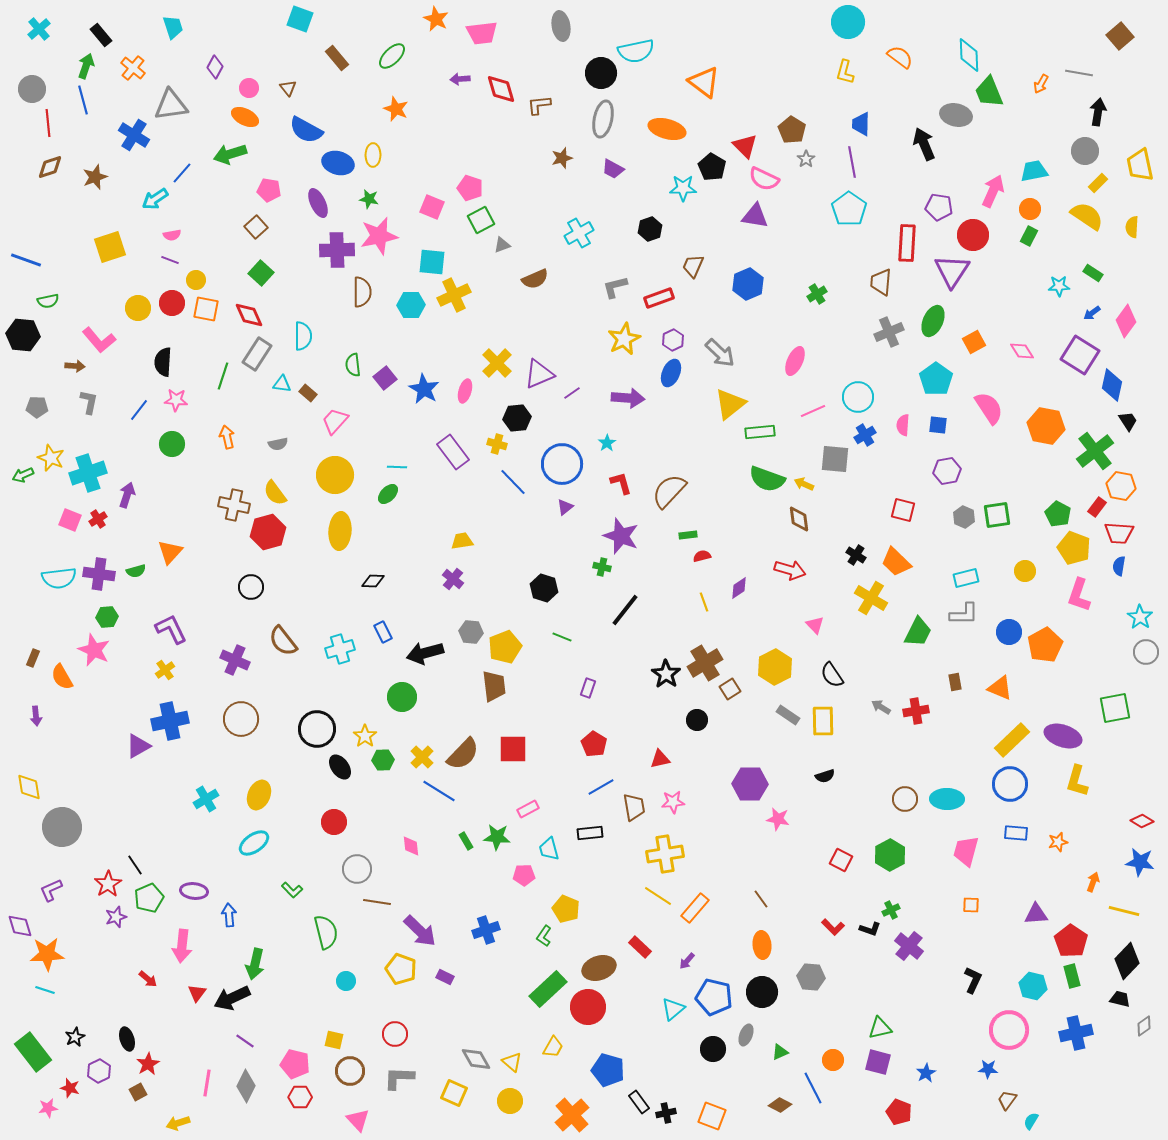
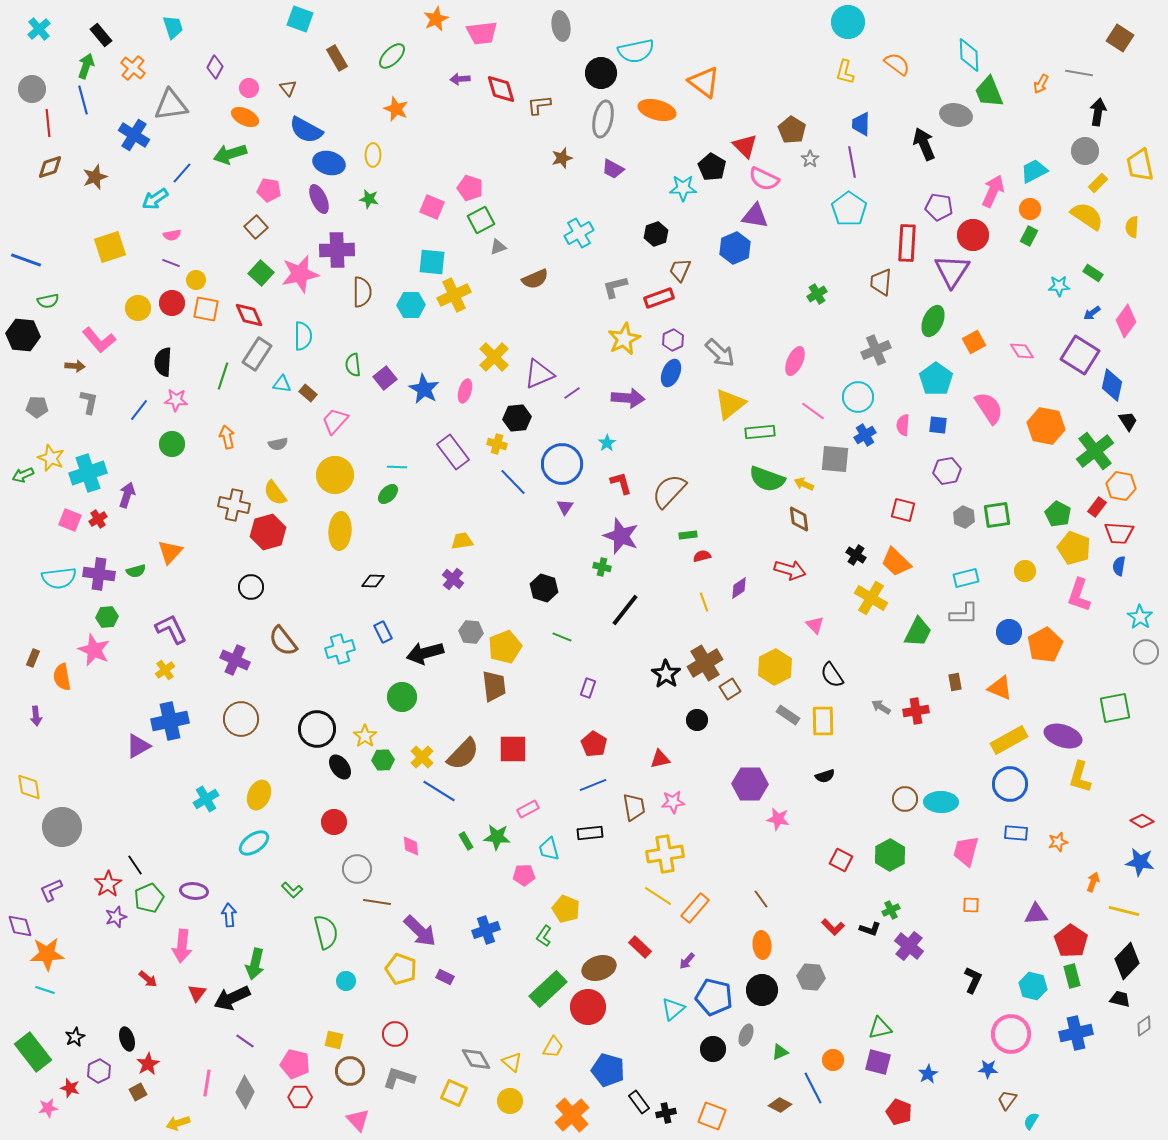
orange star at (436, 19): rotated 20 degrees clockwise
brown square at (1120, 36): moved 2 px down; rotated 16 degrees counterclockwise
orange semicircle at (900, 57): moved 3 px left, 7 px down
brown rectangle at (337, 58): rotated 10 degrees clockwise
orange ellipse at (667, 129): moved 10 px left, 19 px up
gray star at (806, 159): moved 4 px right
blue ellipse at (338, 163): moved 9 px left
cyan trapezoid at (1034, 171): rotated 16 degrees counterclockwise
purple ellipse at (318, 203): moved 1 px right, 4 px up
black hexagon at (650, 229): moved 6 px right, 5 px down
pink star at (379, 236): moved 79 px left, 38 px down
gray triangle at (502, 245): moved 4 px left, 2 px down
purple line at (170, 260): moved 1 px right, 3 px down
brown trapezoid at (693, 266): moved 13 px left, 4 px down
blue hexagon at (748, 284): moved 13 px left, 36 px up
gray cross at (889, 332): moved 13 px left, 18 px down
yellow cross at (497, 363): moved 3 px left, 6 px up
pink line at (813, 411): rotated 60 degrees clockwise
purple triangle at (565, 507): rotated 18 degrees counterclockwise
orange semicircle at (62, 677): rotated 20 degrees clockwise
yellow rectangle at (1012, 740): moved 3 px left; rotated 15 degrees clockwise
yellow L-shape at (1077, 781): moved 3 px right, 4 px up
blue line at (601, 787): moved 8 px left, 2 px up; rotated 8 degrees clockwise
cyan ellipse at (947, 799): moved 6 px left, 3 px down
black circle at (762, 992): moved 2 px up
pink circle at (1009, 1030): moved 2 px right, 4 px down
blue star at (926, 1073): moved 2 px right, 1 px down
gray L-shape at (399, 1078): rotated 16 degrees clockwise
gray diamond at (246, 1086): moved 1 px left, 6 px down
